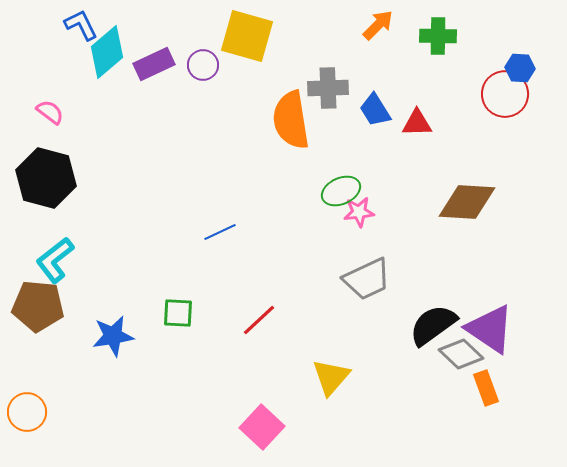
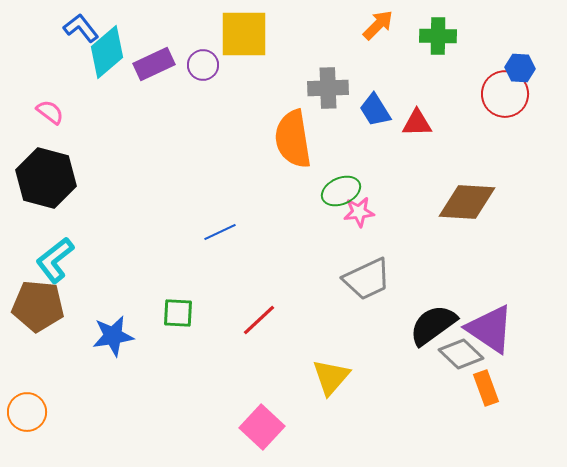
blue L-shape: moved 3 px down; rotated 12 degrees counterclockwise
yellow square: moved 3 px left, 2 px up; rotated 16 degrees counterclockwise
orange semicircle: moved 2 px right, 19 px down
